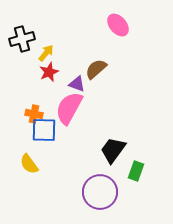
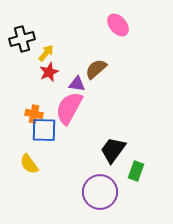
purple triangle: rotated 12 degrees counterclockwise
